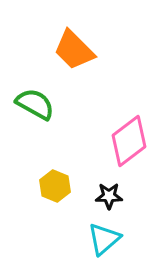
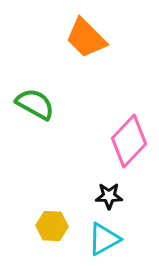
orange trapezoid: moved 12 px right, 12 px up
pink diamond: rotated 9 degrees counterclockwise
yellow hexagon: moved 3 px left, 40 px down; rotated 20 degrees counterclockwise
cyan triangle: rotated 12 degrees clockwise
